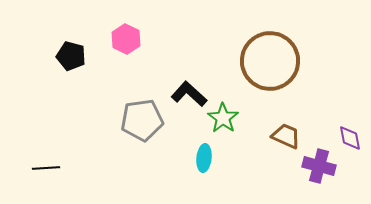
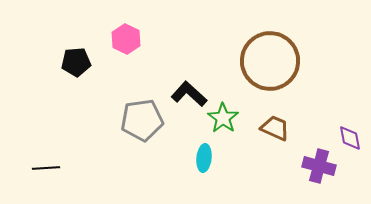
black pentagon: moved 5 px right, 6 px down; rotated 20 degrees counterclockwise
brown trapezoid: moved 11 px left, 8 px up
